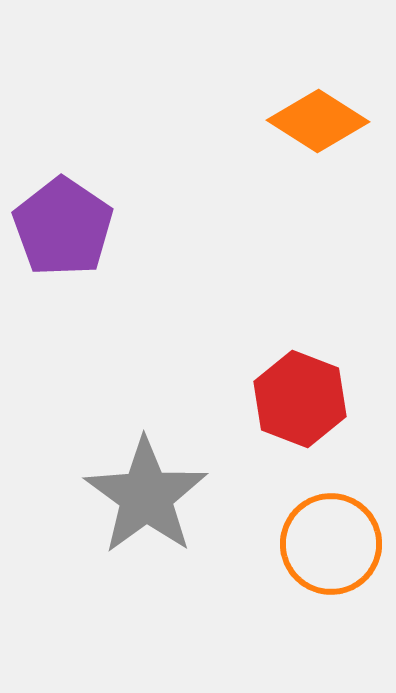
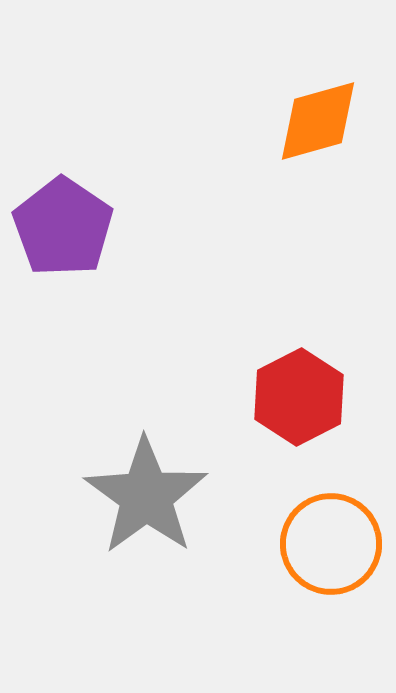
orange diamond: rotated 48 degrees counterclockwise
red hexagon: moved 1 px left, 2 px up; rotated 12 degrees clockwise
